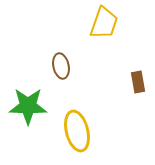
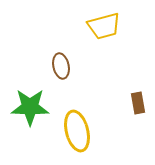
yellow trapezoid: moved 3 px down; rotated 56 degrees clockwise
brown rectangle: moved 21 px down
green star: moved 2 px right, 1 px down
